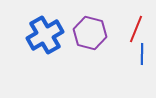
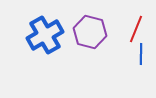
purple hexagon: moved 1 px up
blue line: moved 1 px left
